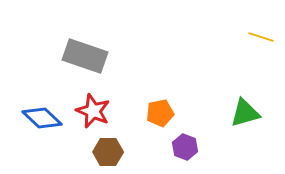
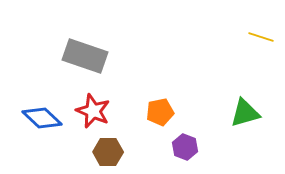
orange pentagon: moved 1 px up
